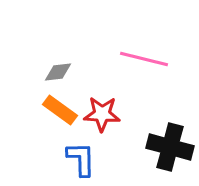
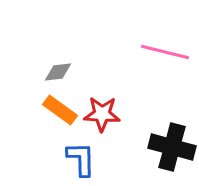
pink line: moved 21 px right, 7 px up
black cross: moved 2 px right
